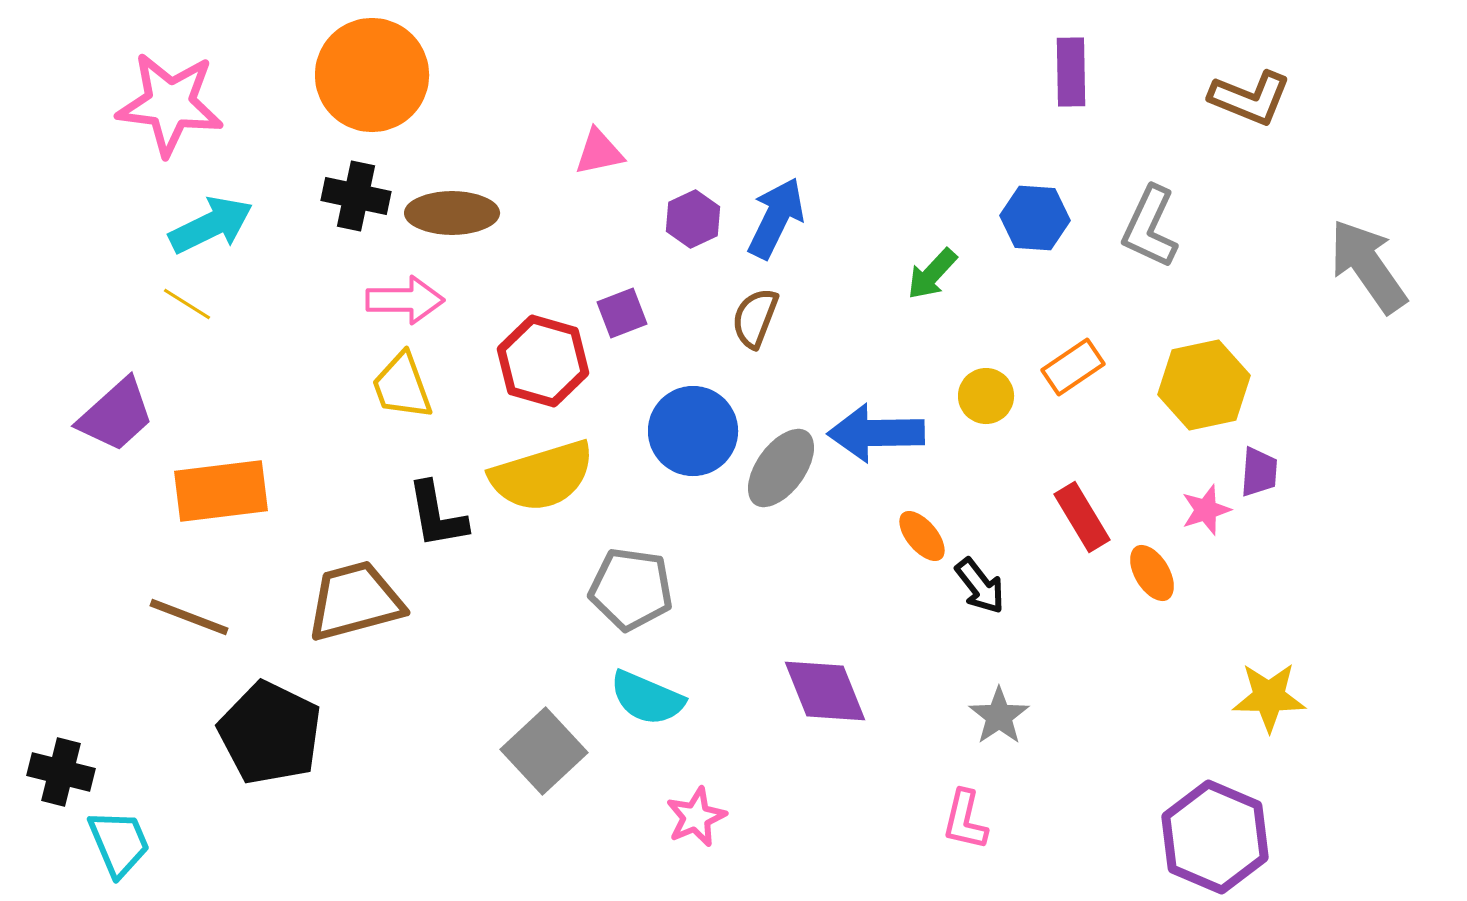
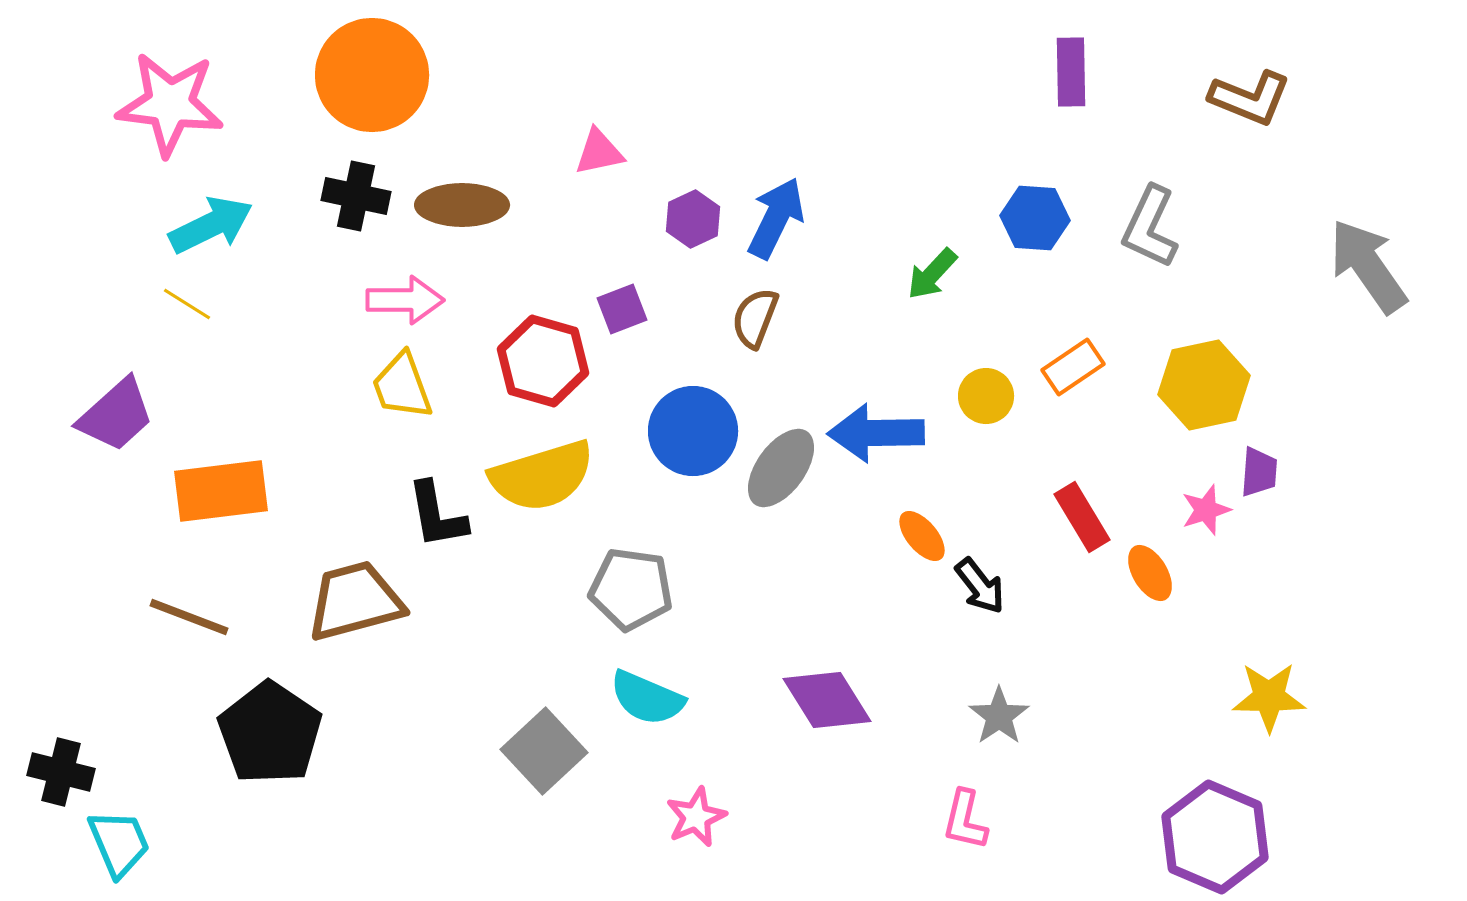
brown ellipse at (452, 213): moved 10 px right, 8 px up
purple square at (622, 313): moved 4 px up
orange ellipse at (1152, 573): moved 2 px left
purple diamond at (825, 691): moved 2 px right, 9 px down; rotated 10 degrees counterclockwise
black pentagon at (270, 733): rotated 8 degrees clockwise
